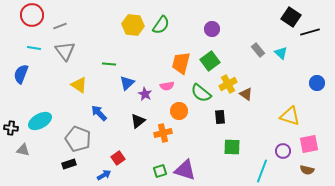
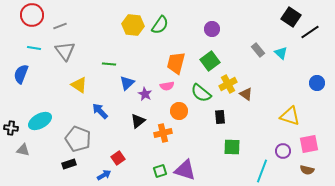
green semicircle at (161, 25): moved 1 px left
black line at (310, 32): rotated 18 degrees counterclockwise
orange trapezoid at (181, 63): moved 5 px left
blue arrow at (99, 113): moved 1 px right, 2 px up
